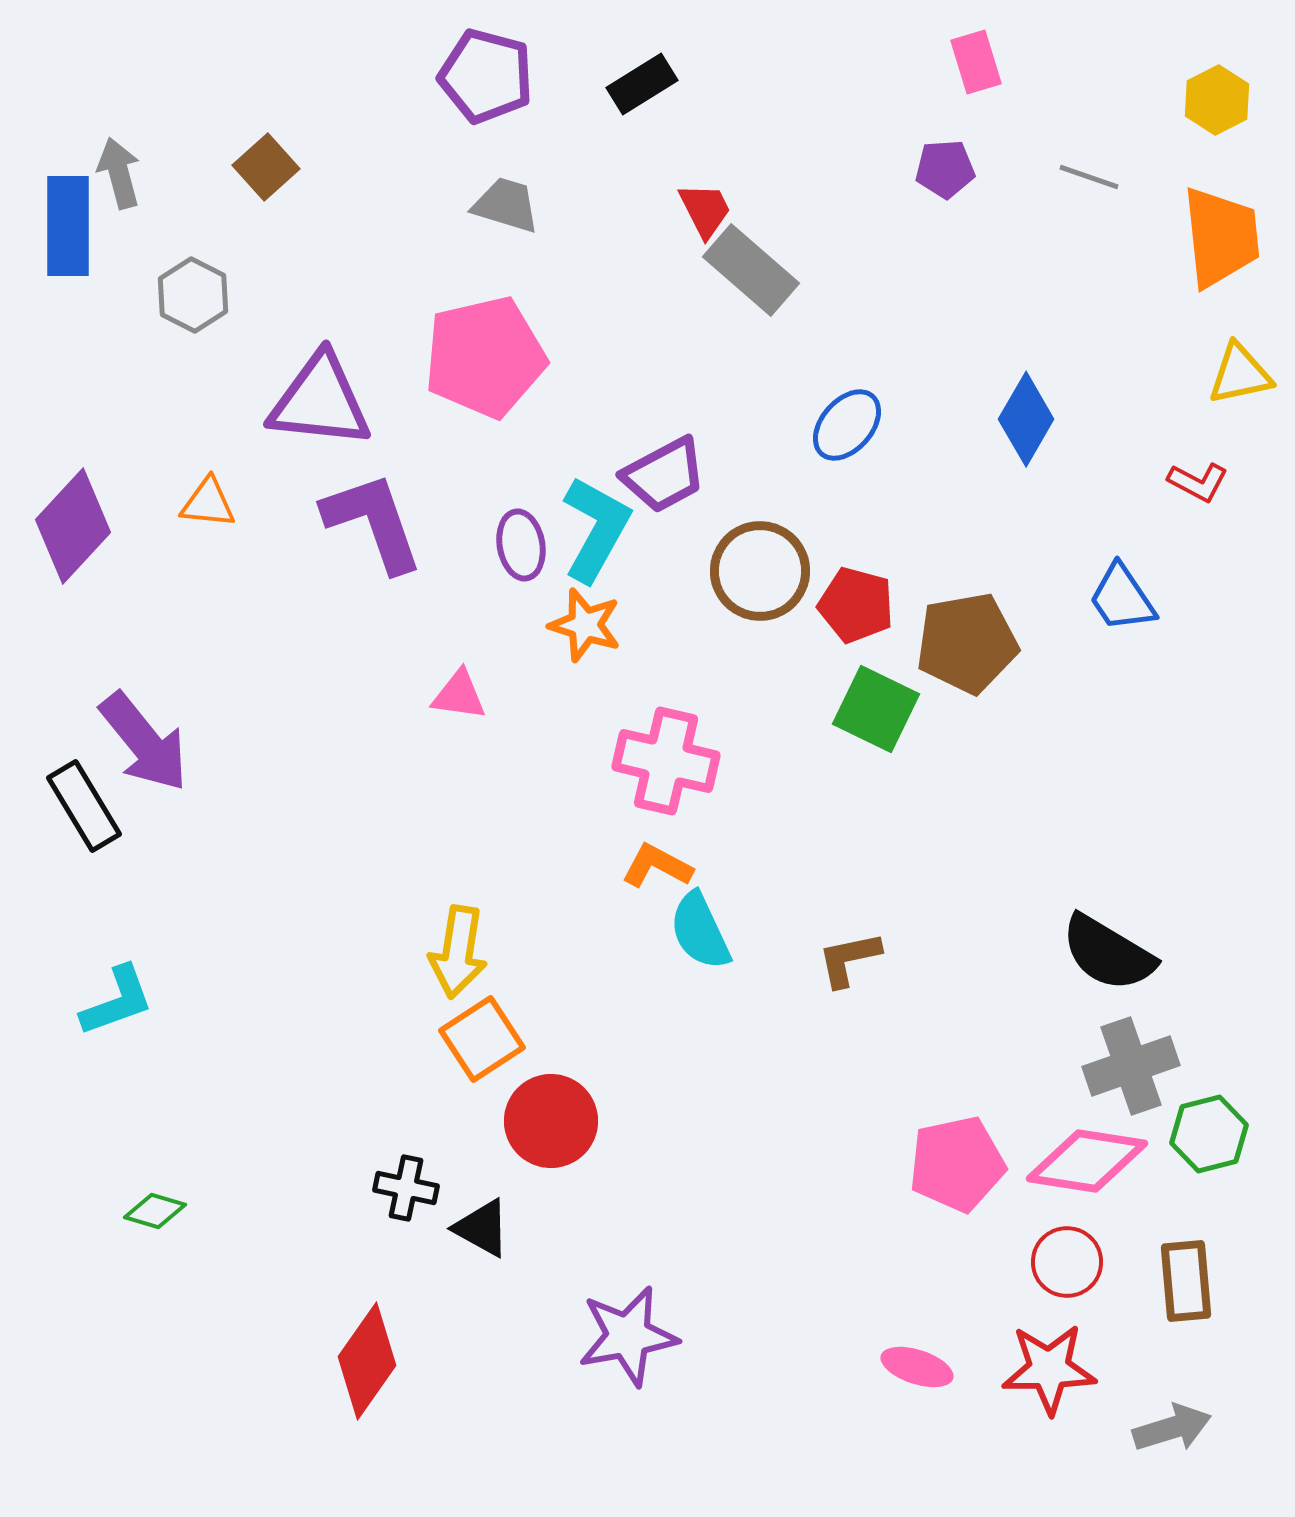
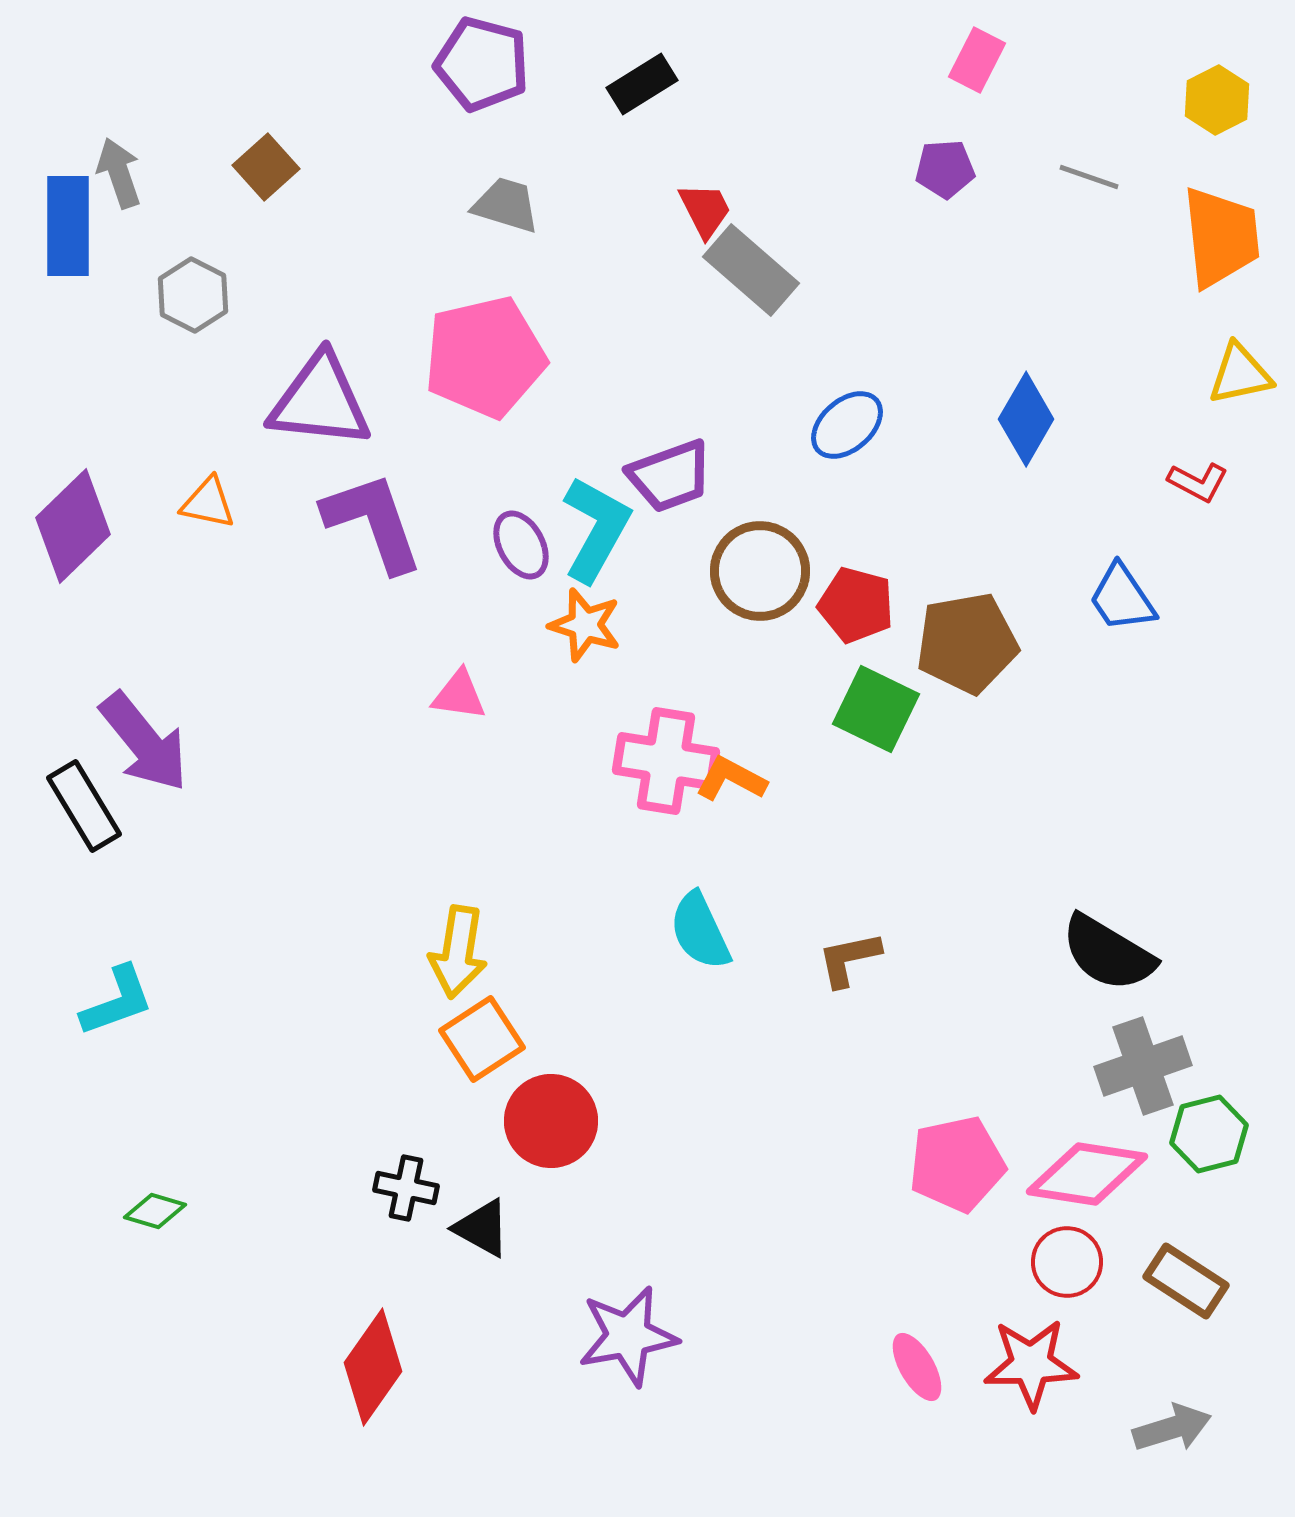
pink rectangle at (976, 62): moved 1 px right, 2 px up; rotated 44 degrees clockwise
purple pentagon at (486, 76): moved 4 px left, 12 px up
gray arrow at (119, 173): rotated 4 degrees counterclockwise
blue ellipse at (847, 425): rotated 8 degrees clockwise
purple trapezoid at (664, 475): moved 6 px right, 1 px down; rotated 8 degrees clockwise
orange triangle at (208, 503): rotated 6 degrees clockwise
purple diamond at (73, 526): rotated 3 degrees clockwise
purple ellipse at (521, 545): rotated 18 degrees counterclockwise
pink cross at (666, 761): rotated 4 degrees counterclockwise
orange L-shape at (657, 866): moved 74 px right, 87 px up
gray cross at (1131, 1066): moved 12 px right
pink diamond at (1087, 1161): moved 13 px down
brown rectangle at (1186, 1281): rotated 52 degrees counterclockwise
red diamond at (367, 1361): moved 6 px right, 6 px down
pink ellipse at (917, 1367): rotated 42 degrees clockwise
red star at (1049, 1369): moved 18 px left, 5 px up
